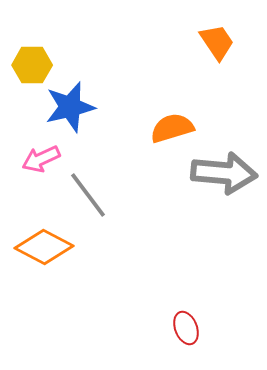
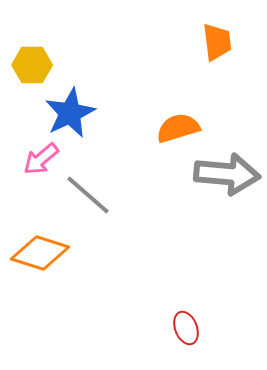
orange trapezoid: rotated 27 degrees clockwise
blue star: moved 6 px down; rotated 12 degrees counterclockwise
orange semicircle: moved 6 px right
pink arrow: rotated 15 degrees counterclockwise
gray arrow: moved 3 px right, 1 px down
gray line: rotated 12 degrees counterclockwise
orange diamond: moved 4 px left, 6 px down; rotated 10 degrees counterclockwise
